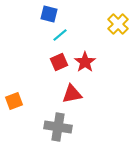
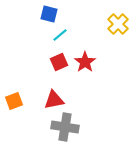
red triangle: moved 18 px left, 6 px down
gray cross: moved 7 px right
